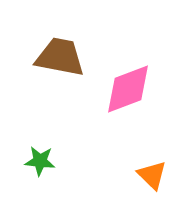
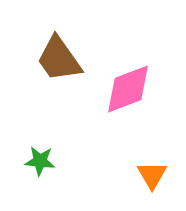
brown trapezoid: moved 1 px left, 2 px down; rotated 136 degrees counterclockwise
orange triangle: rotated 16 degrees clockwise
